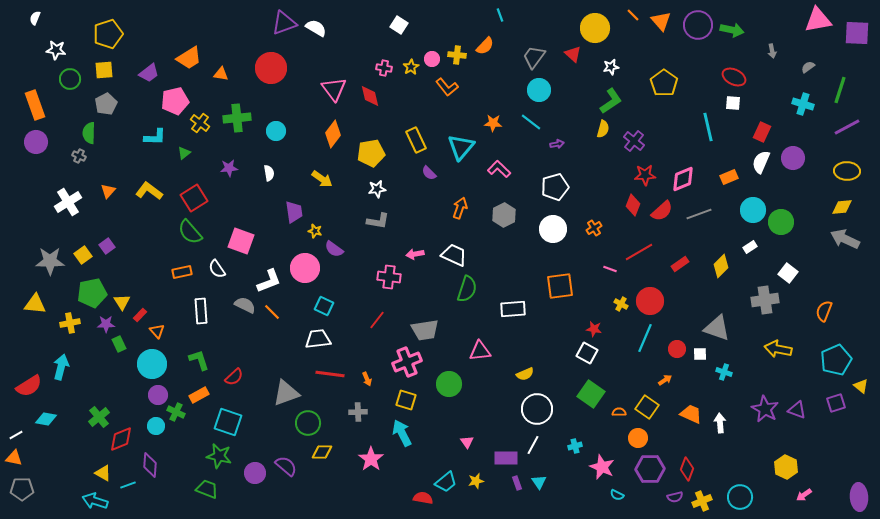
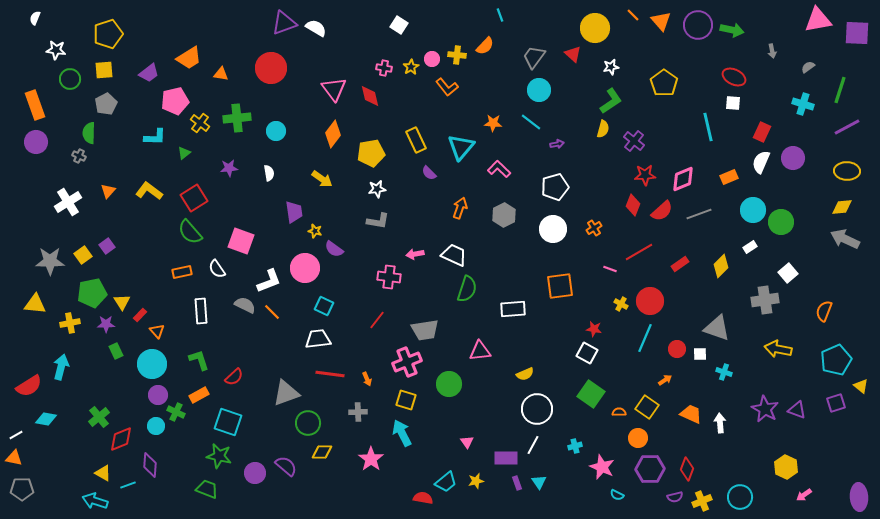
white square at (788, 273): rotated 12 degrees clockwise
green rectangle at (119, 344): moved 3 px left, 7 px down
